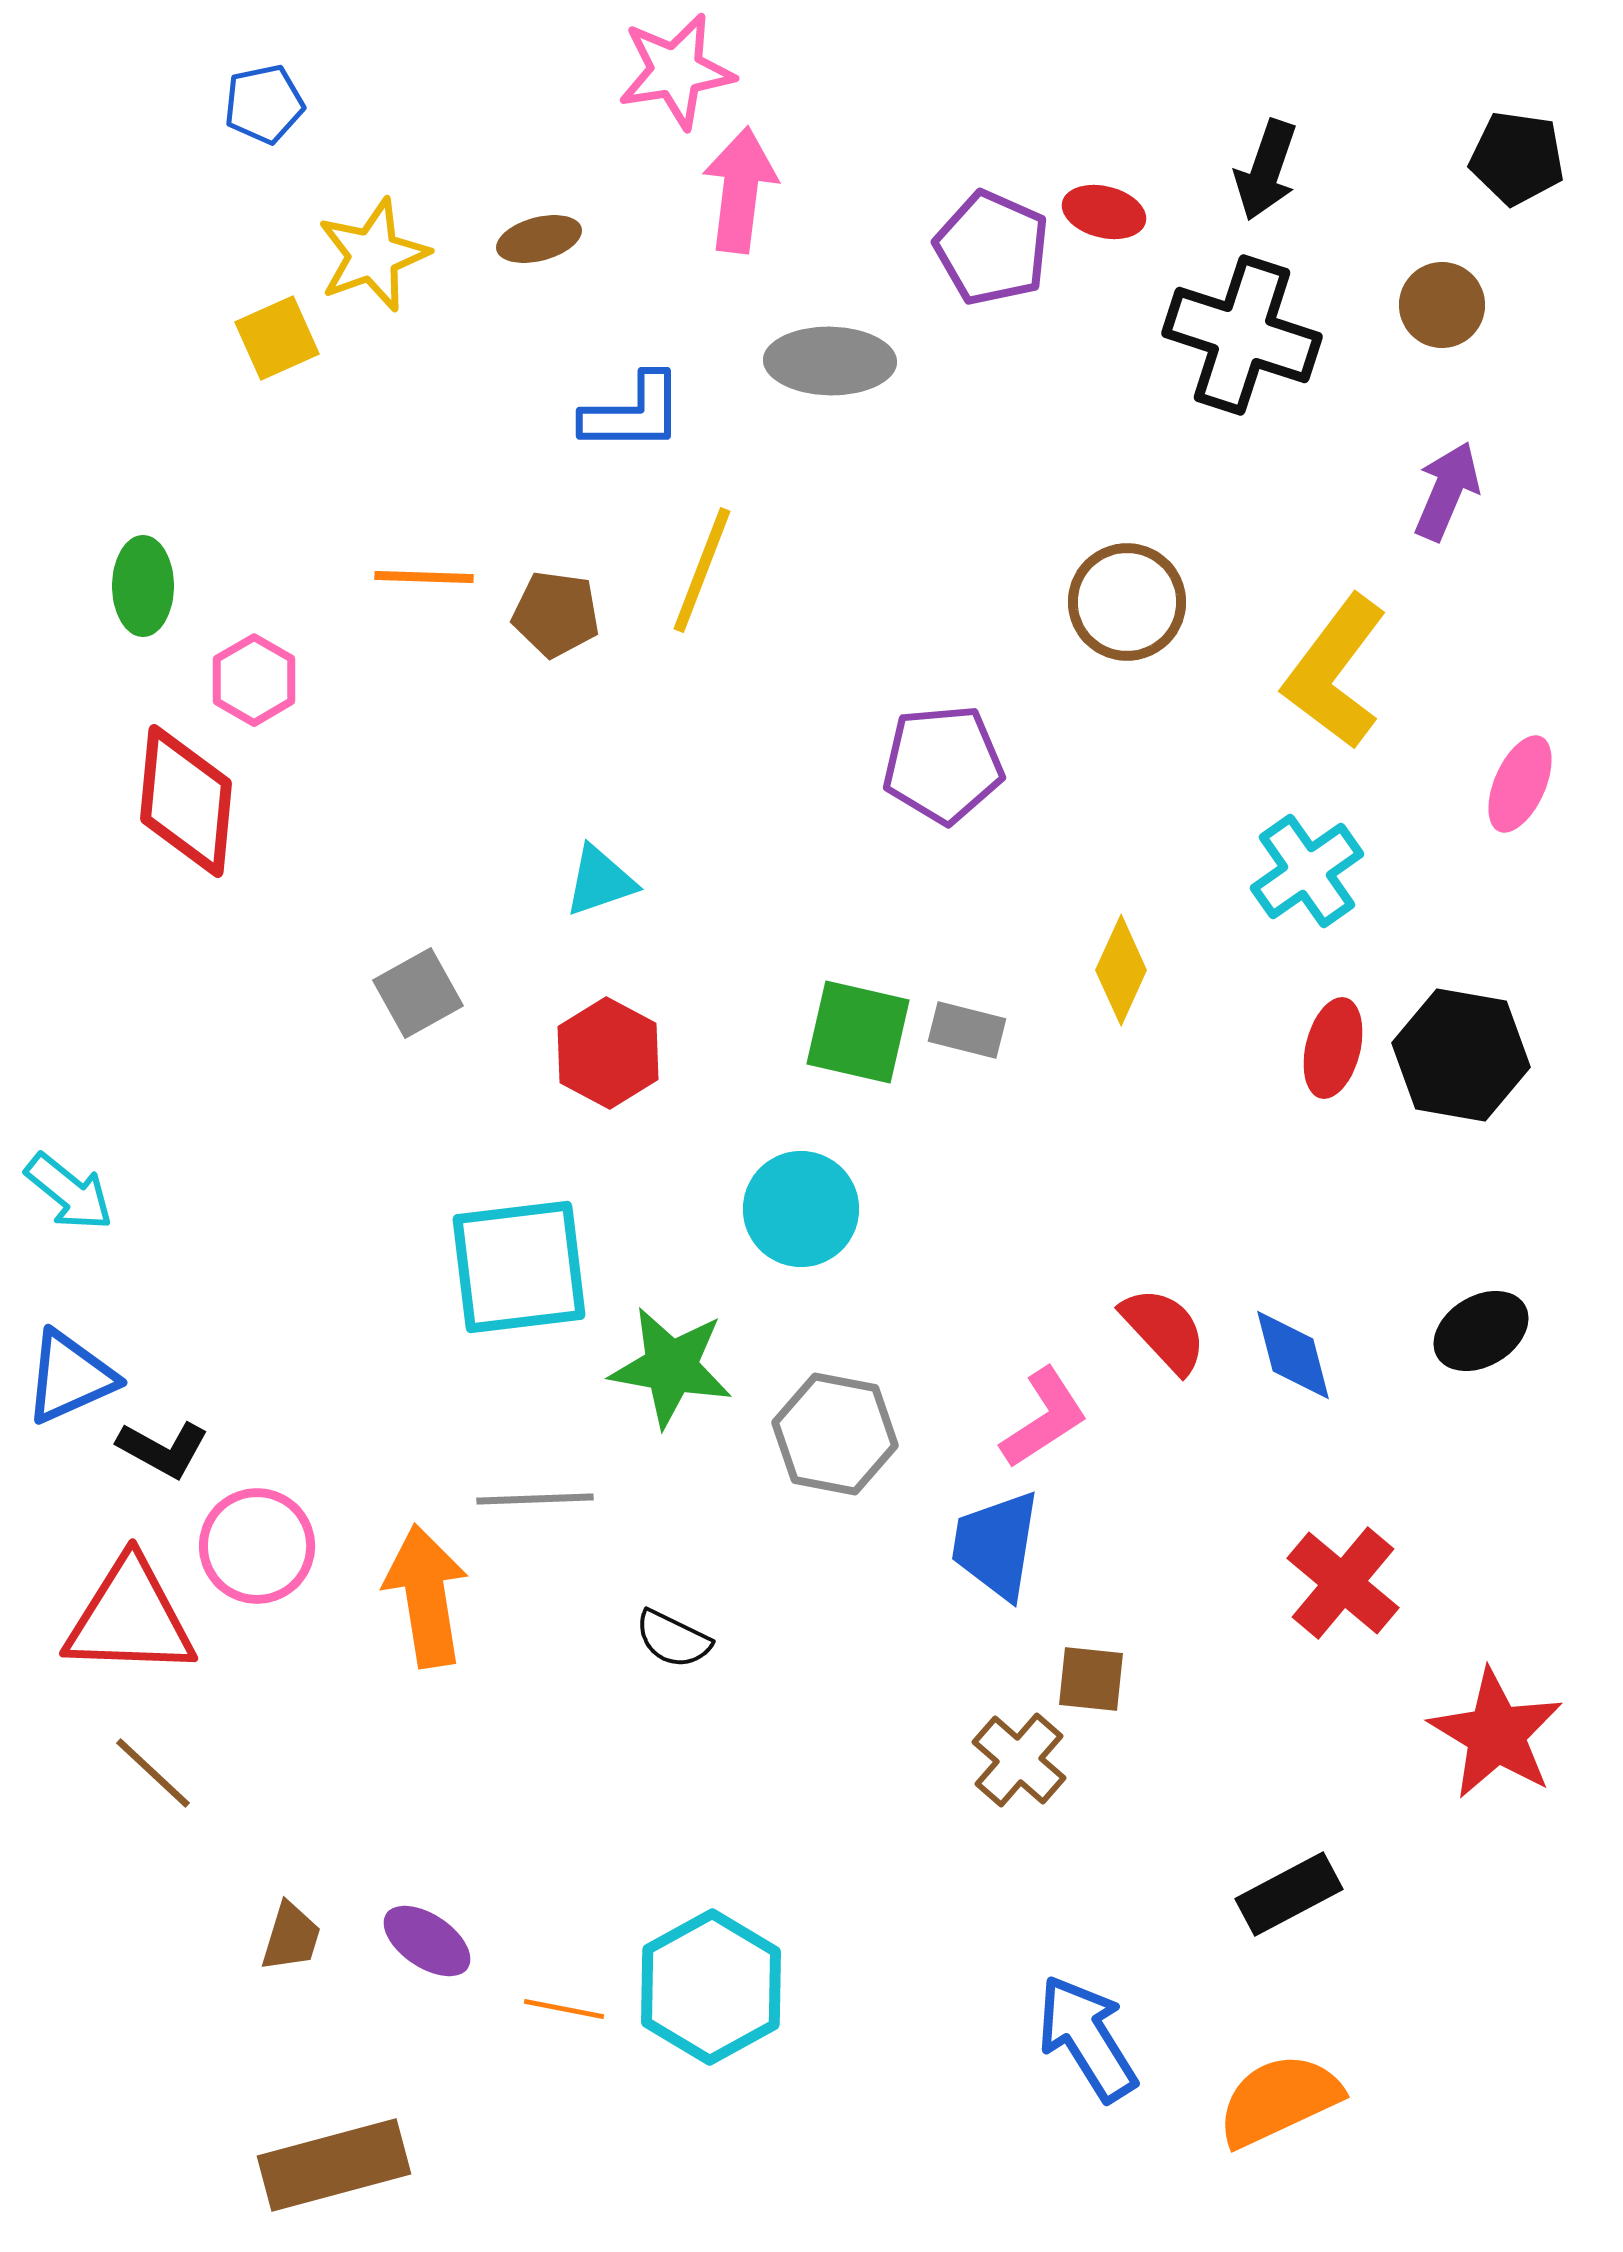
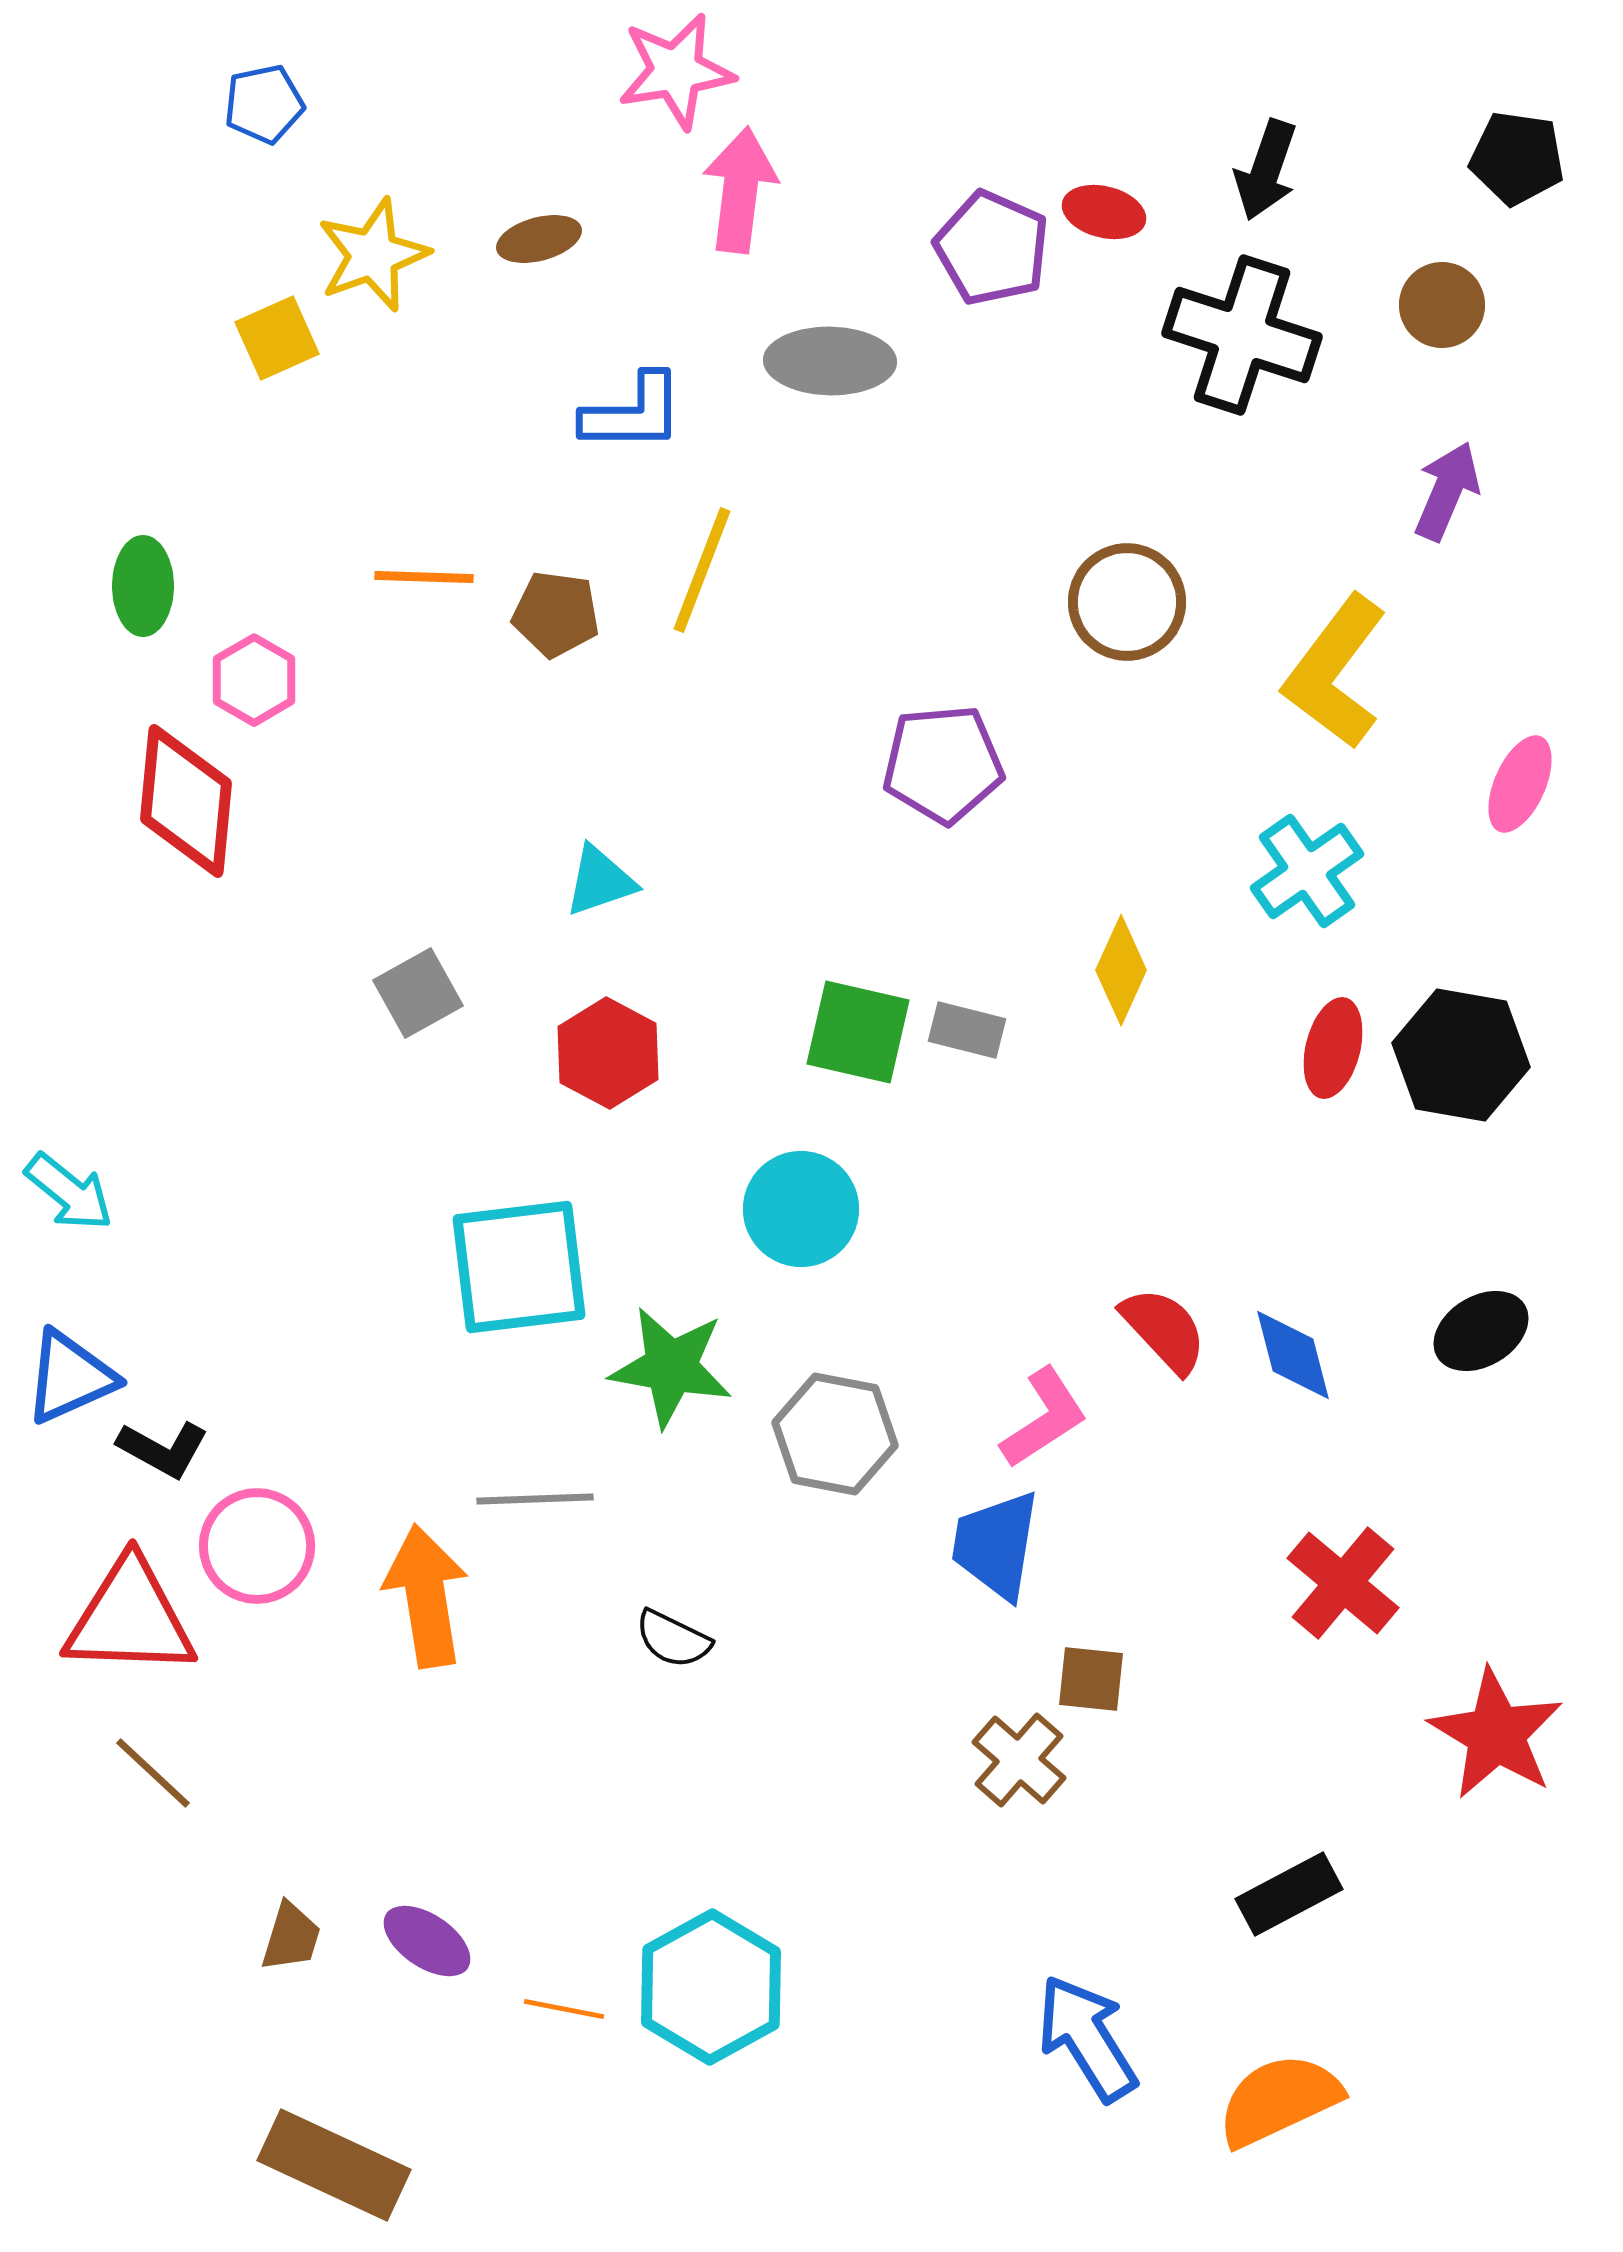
brown rectangle at (334, 2165): rotated 40 degrees clockwise
